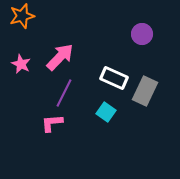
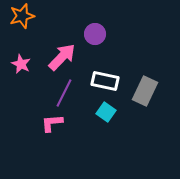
purple circle: moved 47 px left
pink arrow: moved 2 px right
white rectangle: moved 9 px left, 3 px down; rotated 12 degrees counterclockwise
